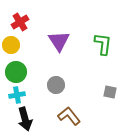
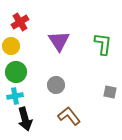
yellow circle: moved 1 px down
cyan cross: moved 2 px left, 1 px down
